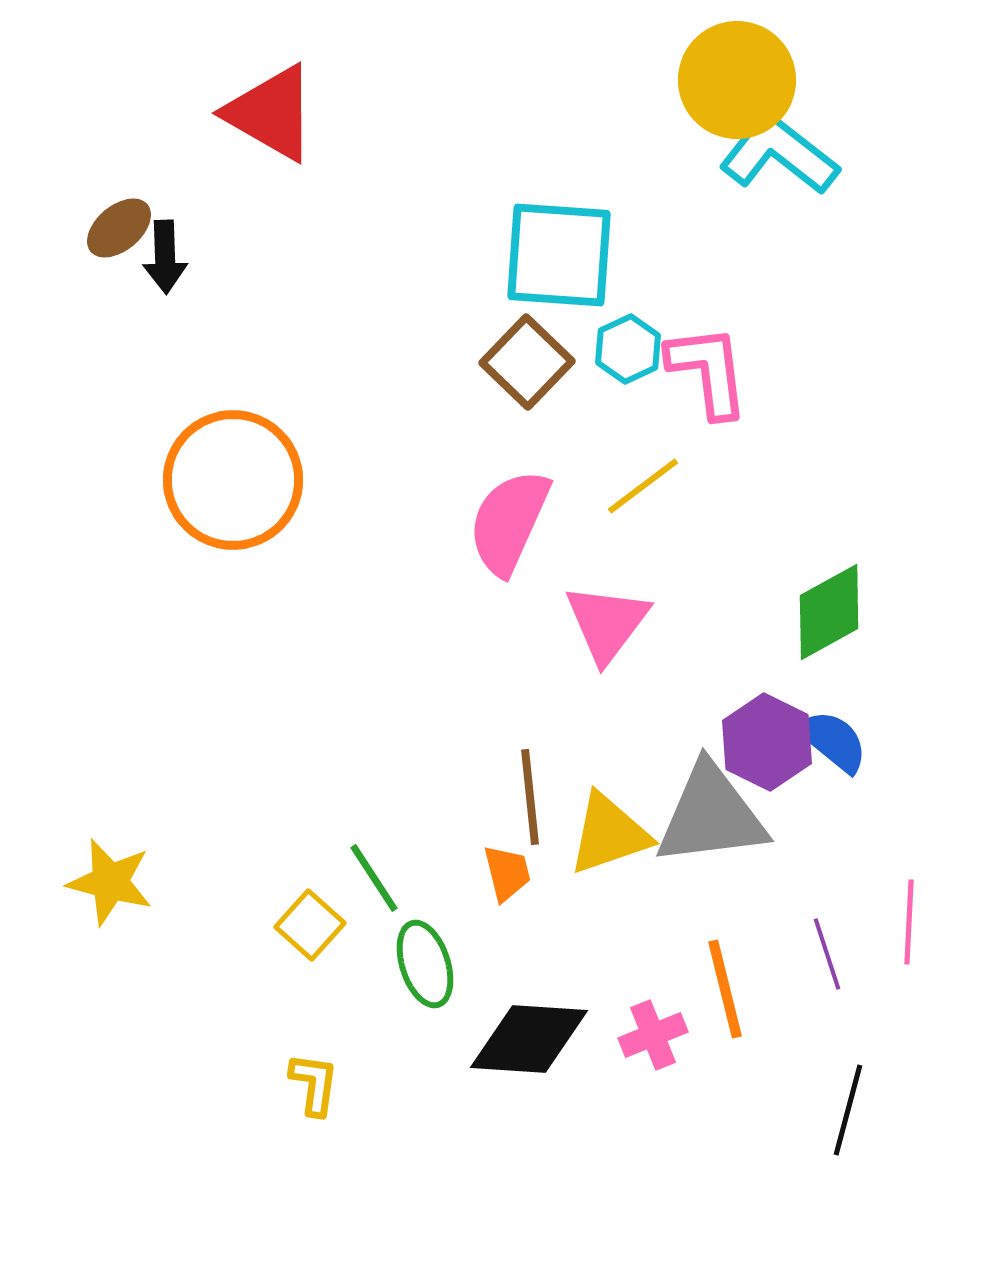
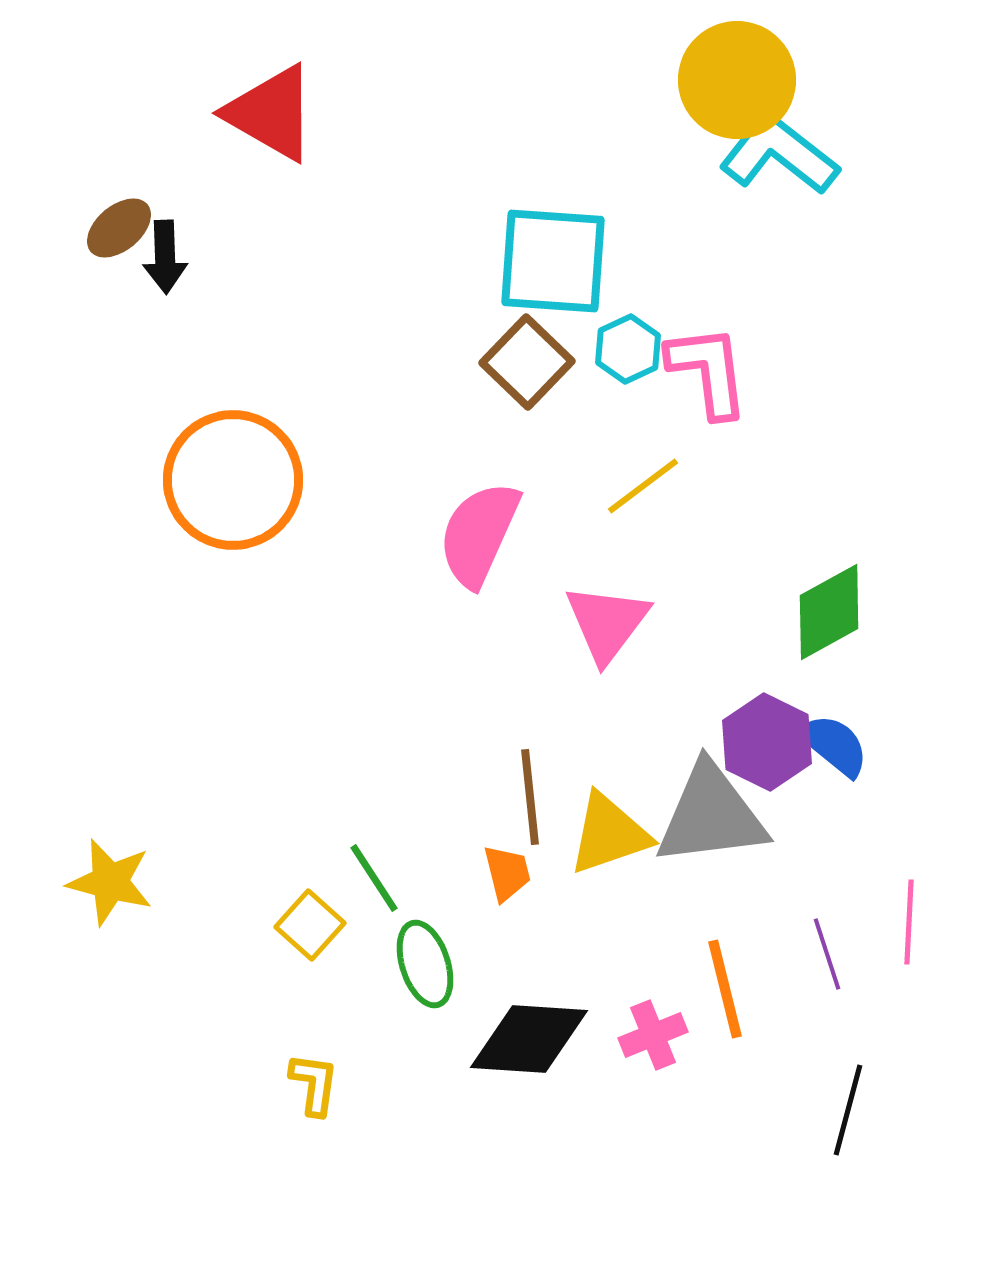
cyan square: moved 6 px left, 6 px down
pink semicircle: moved 30 px left, 12 px down
blue semicircle: moved 1 px right, 4 px down
